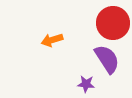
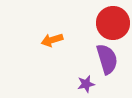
purple semicircle: rotated 16 degrees clockwise
purple star: rotated 18 degrees counterclockwise
